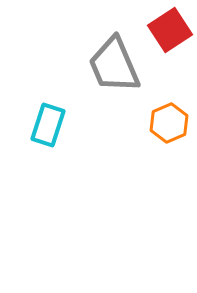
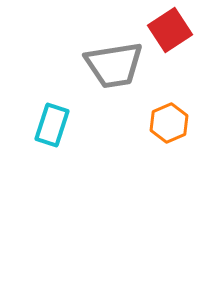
gray trapezoid: rotated 76 degrees counterclockwise
cyan rectangle: moved 4 px right
